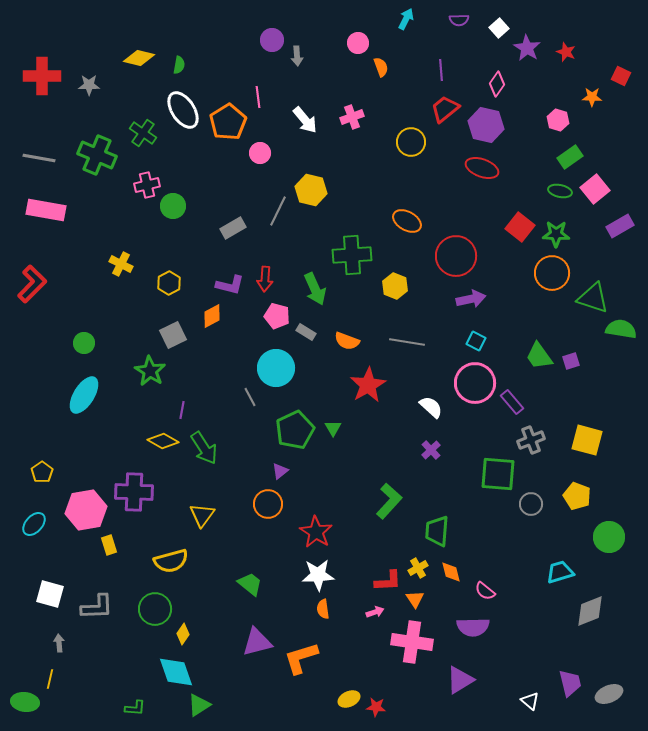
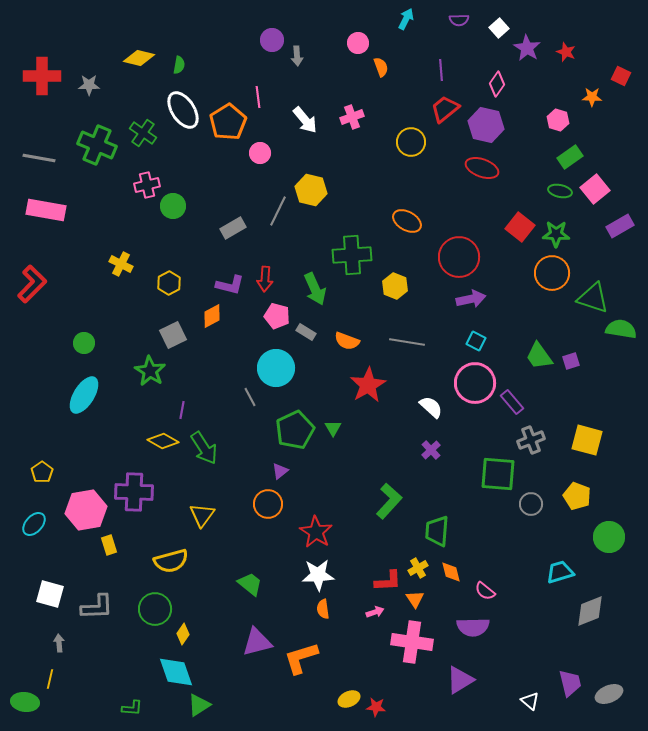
green cross at (97, 155): moved 10 px up
red circle at (456, 256): moved 3 px right, 1 px down
green L-shape at (135, 708): moved 3 px left
